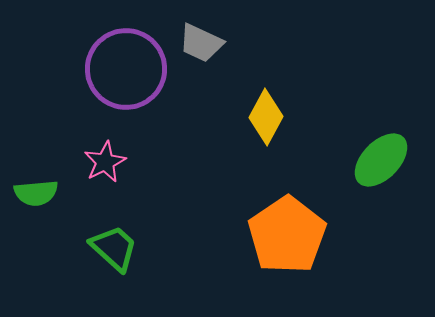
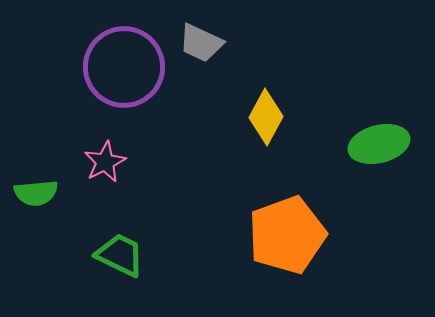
purple circle: moved 2 px left, 2 px up
green ellipse: moved 2 px left, 16 px up; rotated 32 degrees clockwise
orange pentagon: rotated 14 degrees clockwise
green trapezoid: moved 6 px right, 7 px down; rotated 16 degrees counterclockwise
